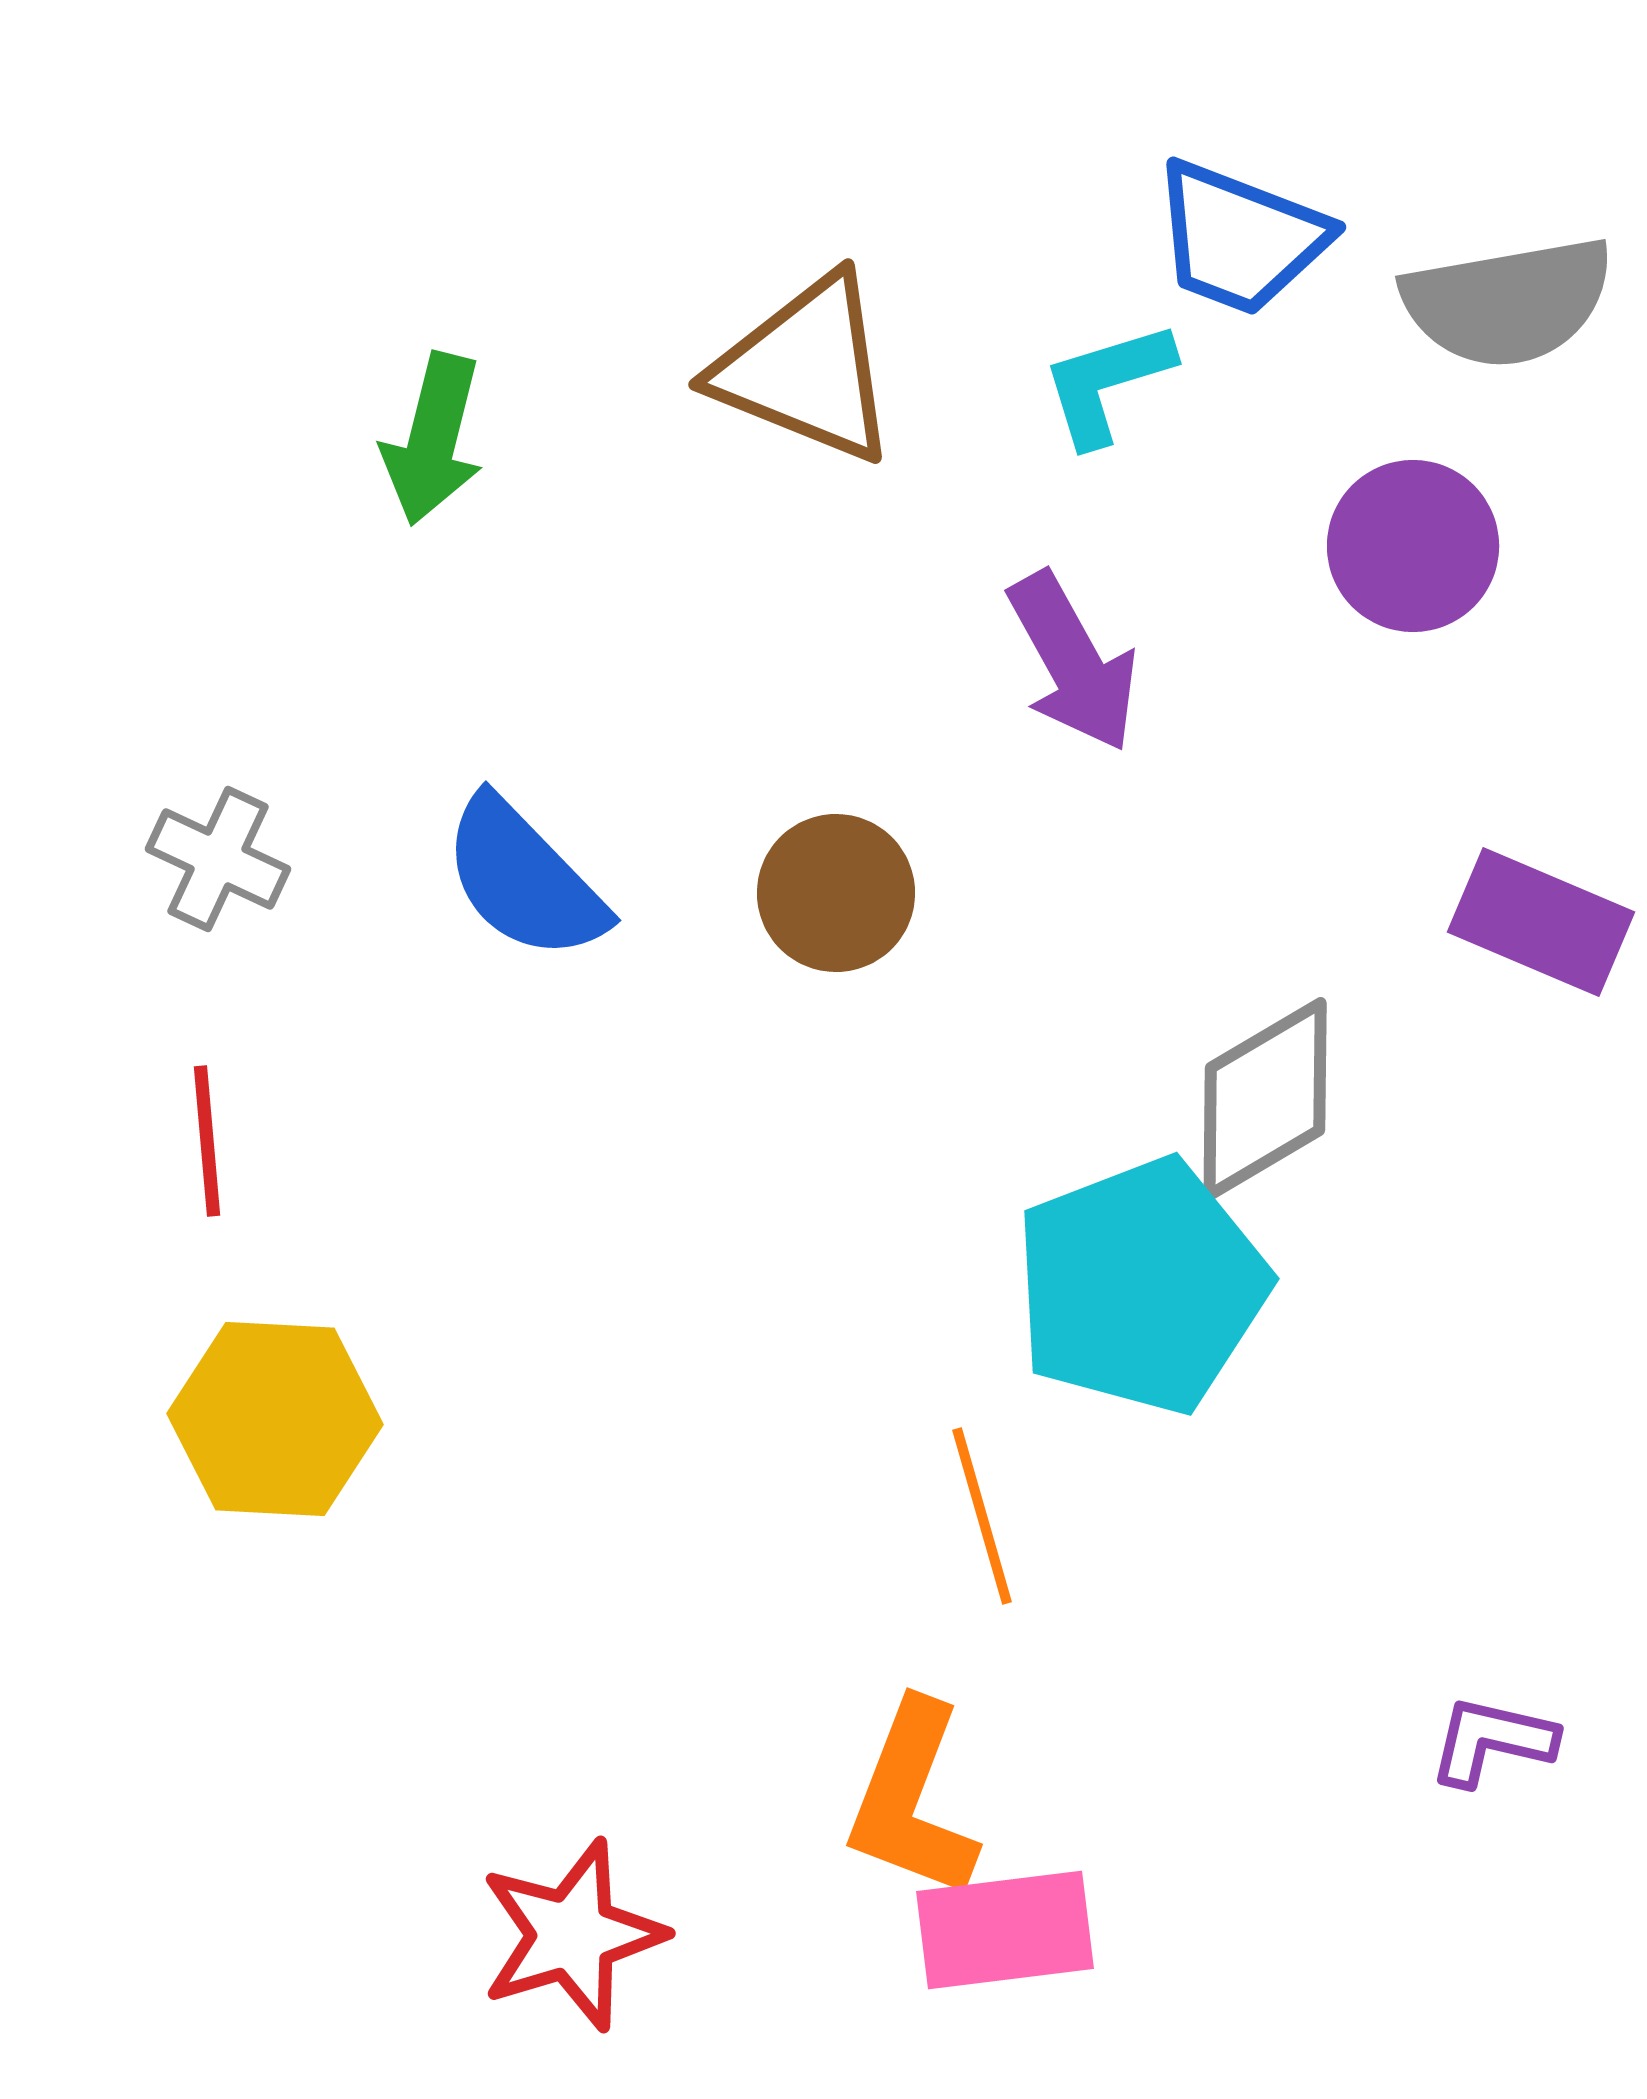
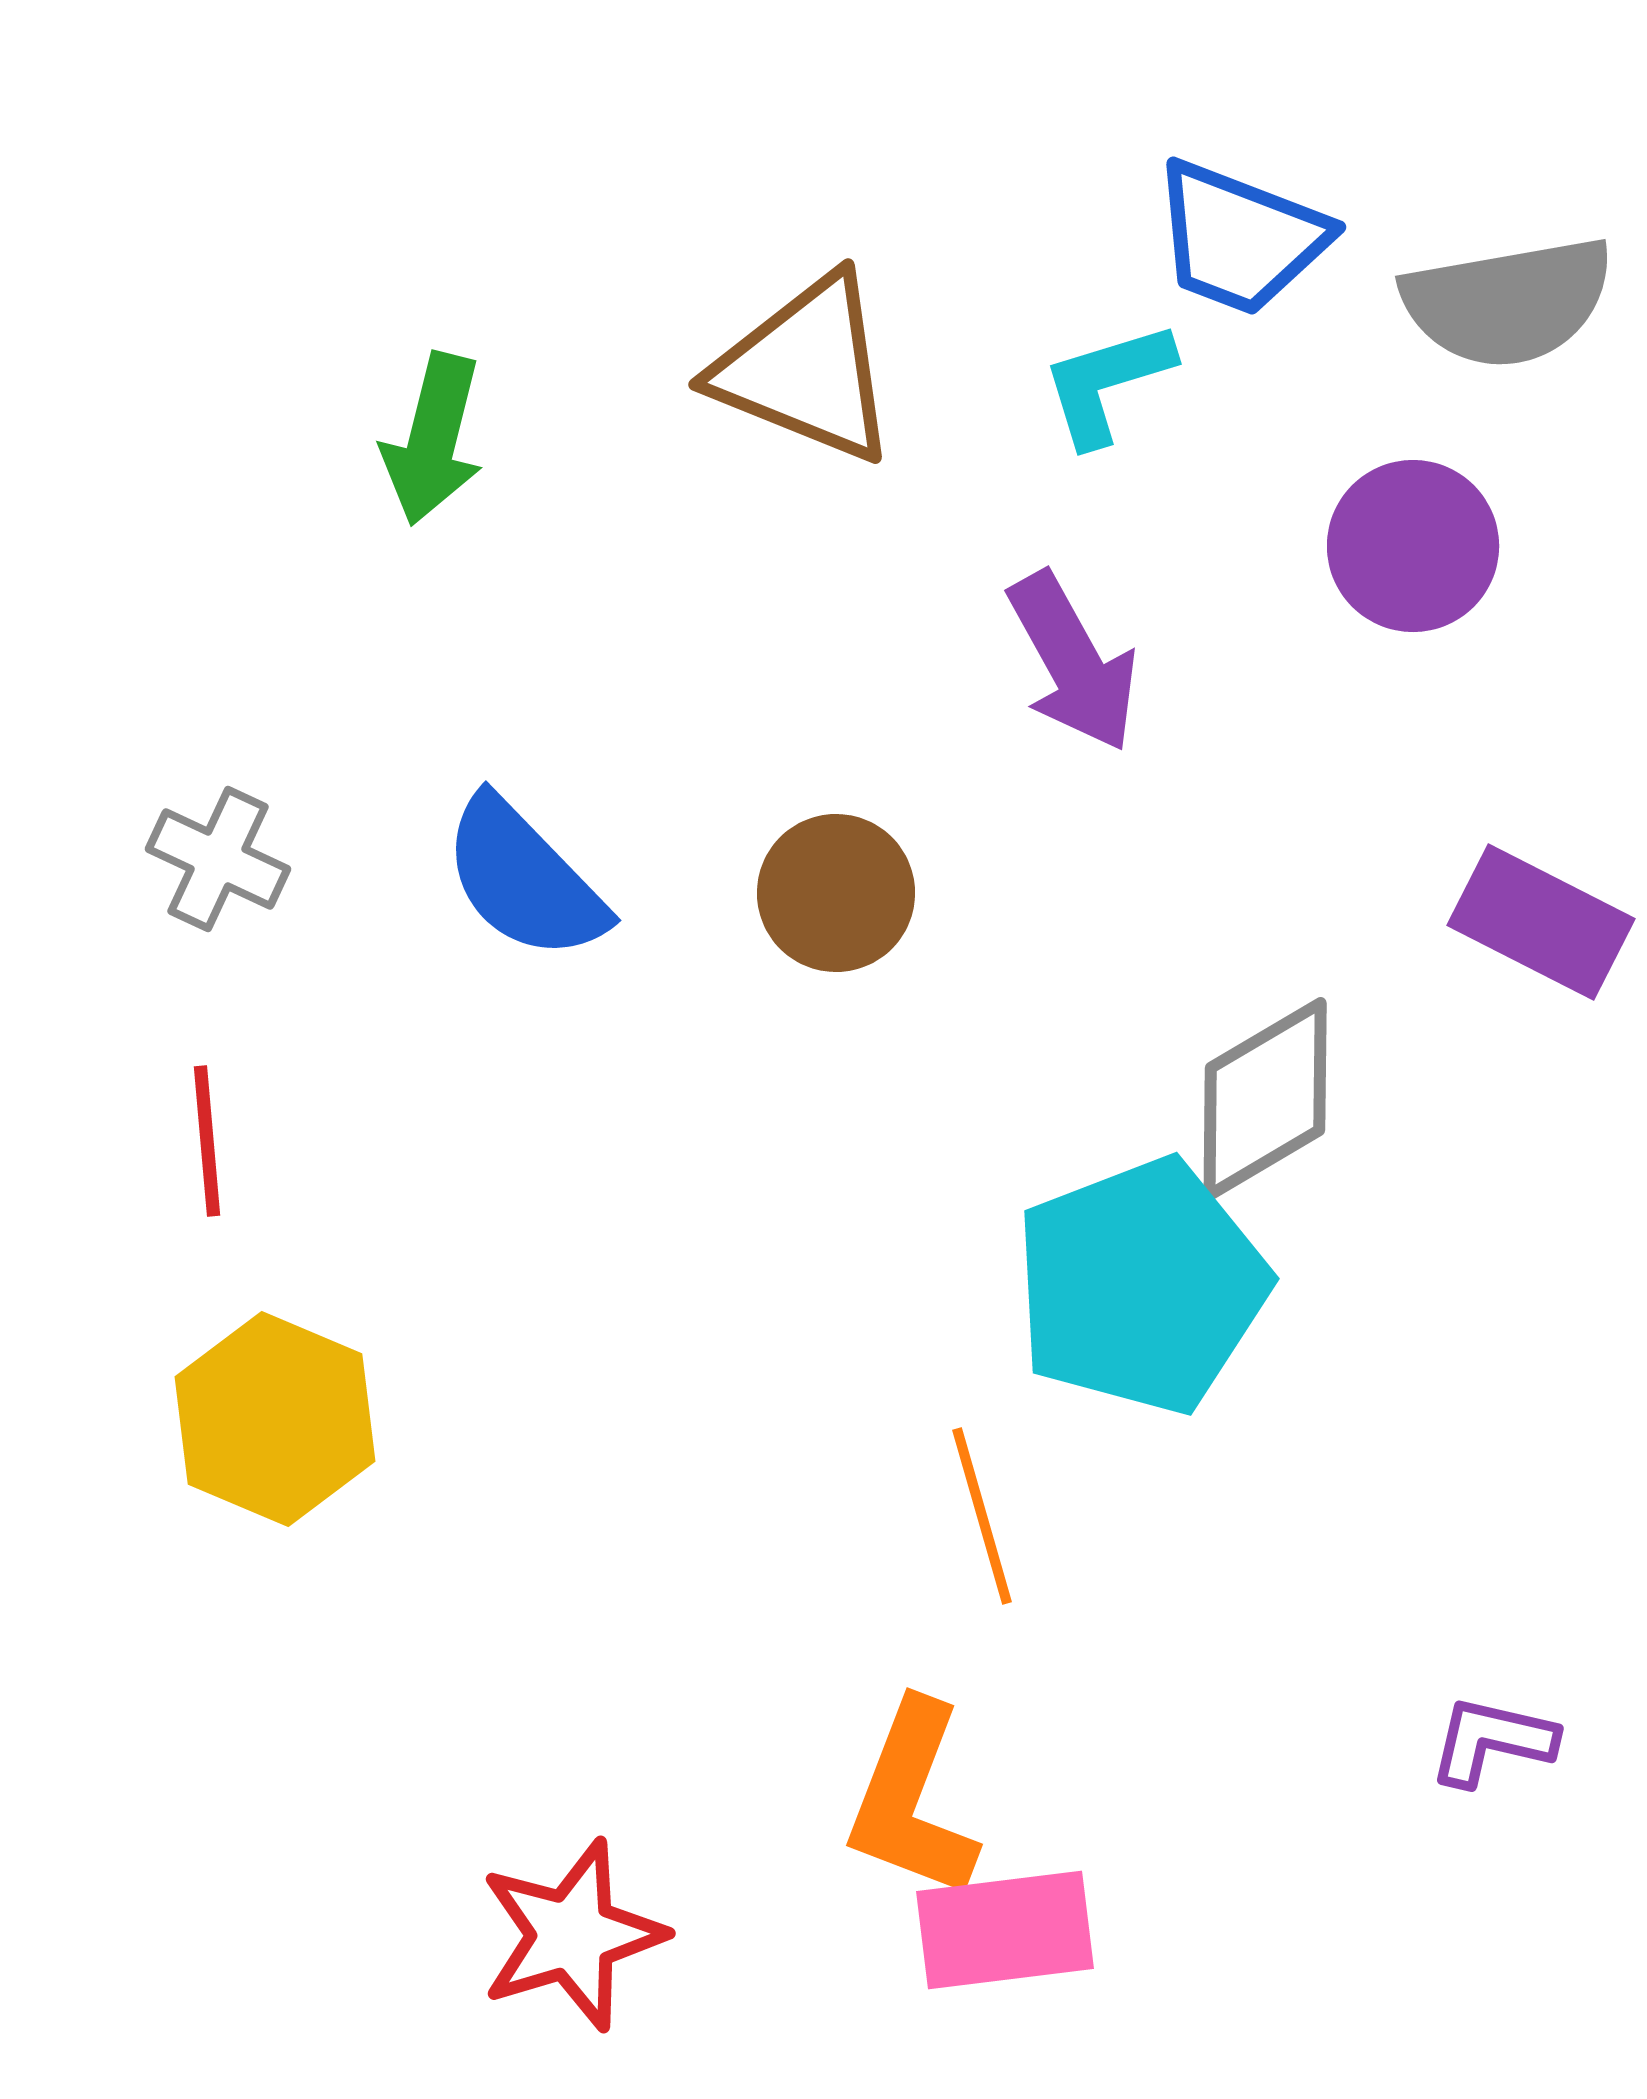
purple rectangle: rotated 4 degrees clockwise
yellow hexagon: rotated 20 degrees clockwise
